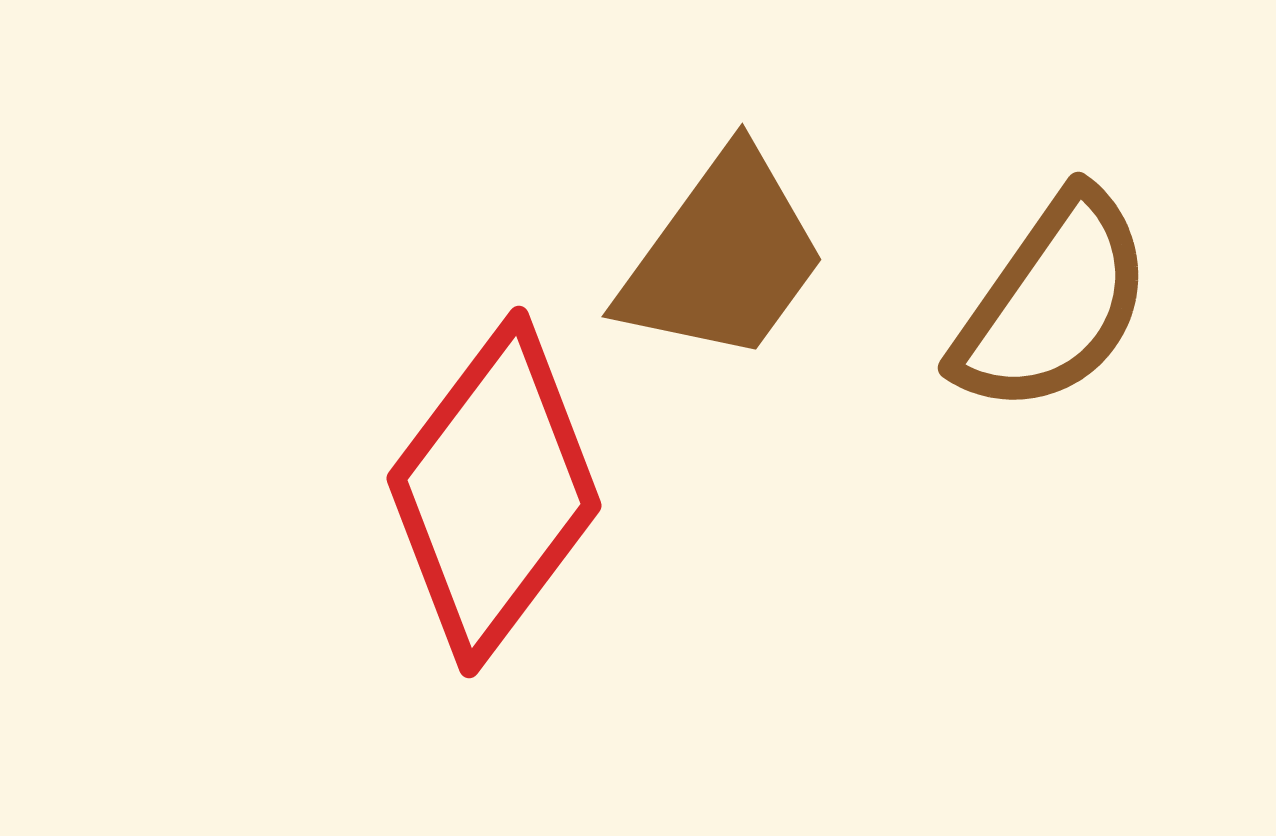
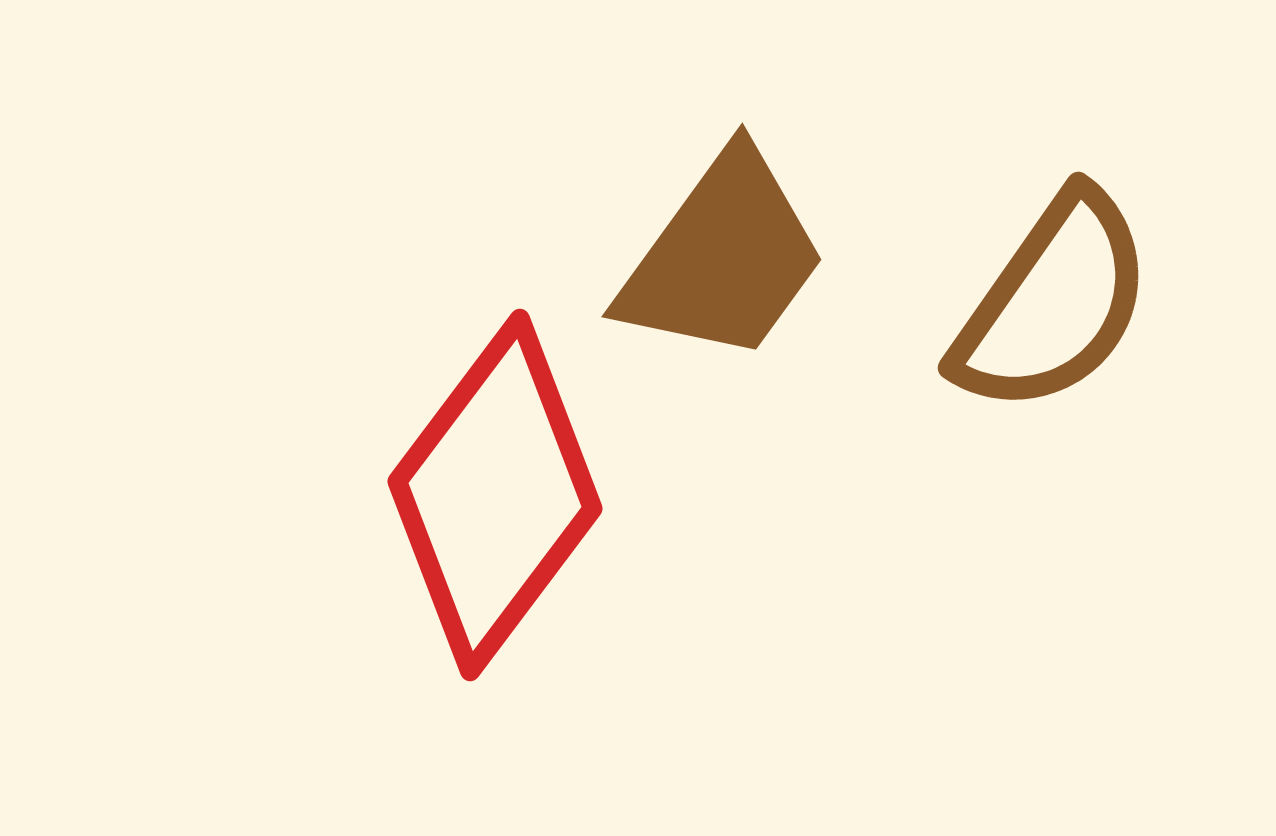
red diamond: moved 1 px right, 3 px down
